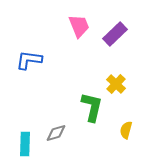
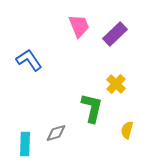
blue L-shape: rotated 48 degrees clockwise
green L-shape: moved 1 px down
yellow semicircle: moved 1 px right
